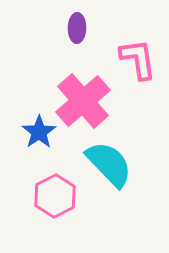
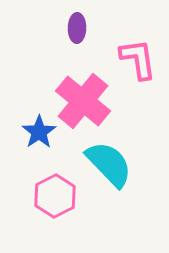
pink cross: rotated 10 degrees counterclockwise
